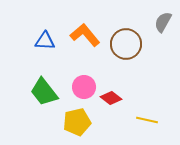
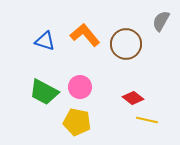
gray semicircle: moved 2 px left, 1 px up
blue triangle: rotated 15 degrees clockwise
pink circle: moved 4 px left
green trapezoid: rotated 24 degrees counterclockwise
red diamond: moved 22 px right
yellow pentagon: rotated 24 degrees clockwise
